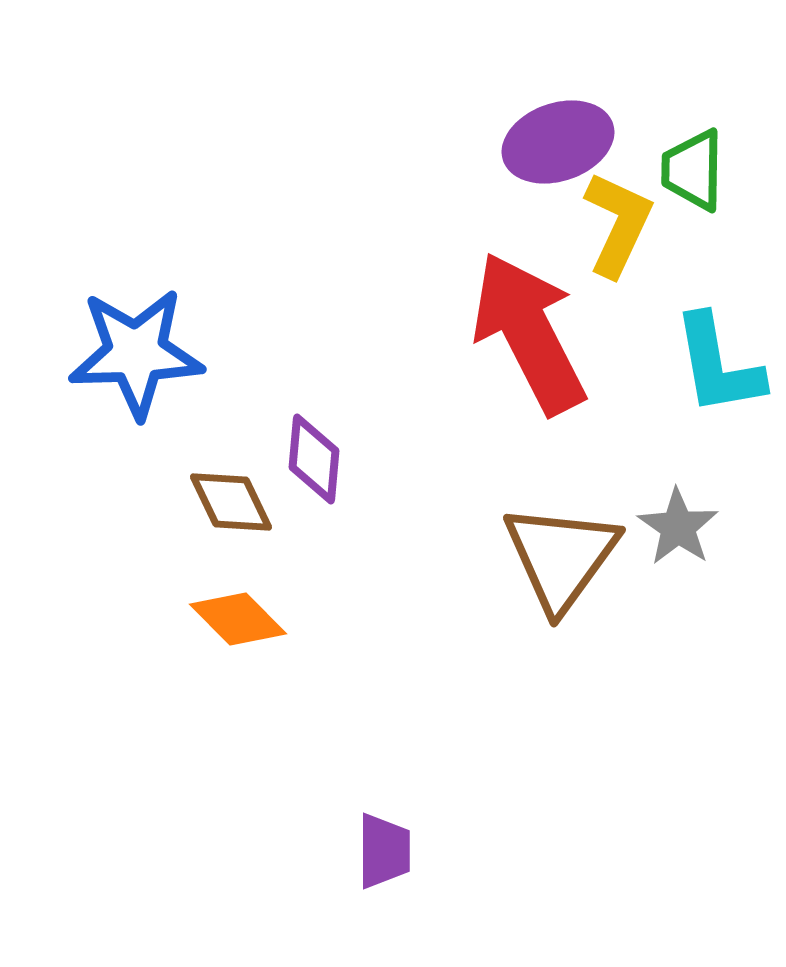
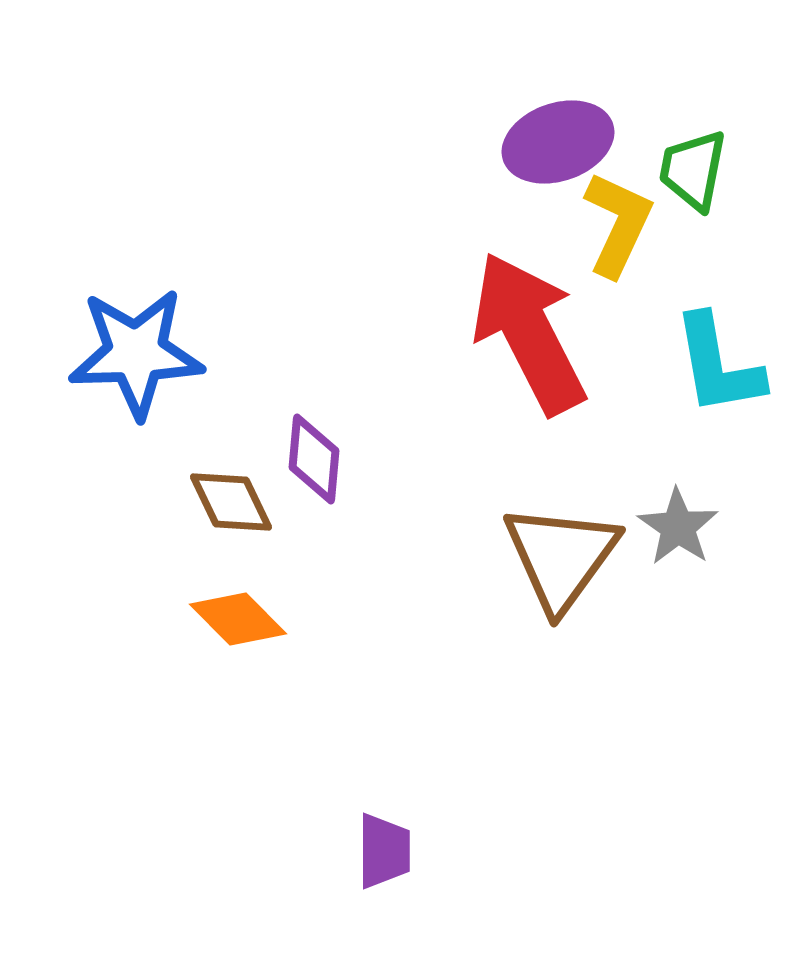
green trapezoid: rotated 10 degrees clockwise
